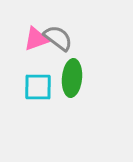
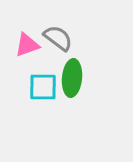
pink triangle: moved 9 px left, 6 px down
cyan square: moved 5 px right
